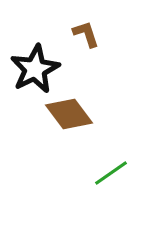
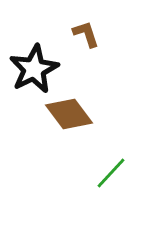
black star: moved 1 px left
green line: rotated 12 degrees counterclockwise
